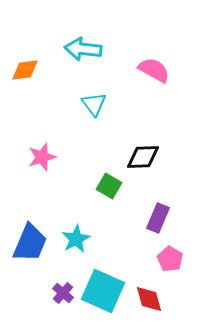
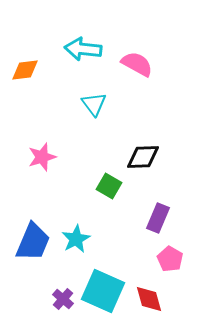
pink semicircle: moved 17 px left, 6 px up
blue trapezoid: moved 3 px right, 1 px up
purple cross: moved 6 px down
